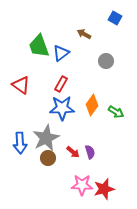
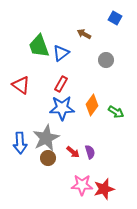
gray circle: moved 1 px up
